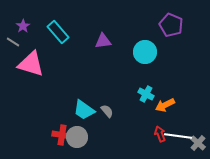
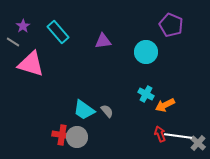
cyan circle: moved 1 px right
